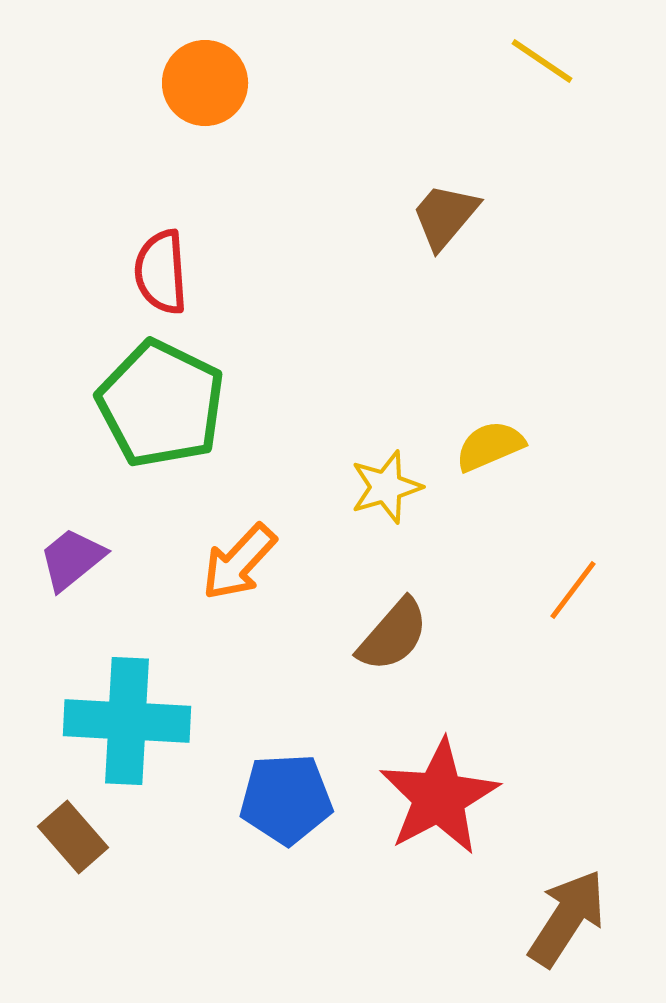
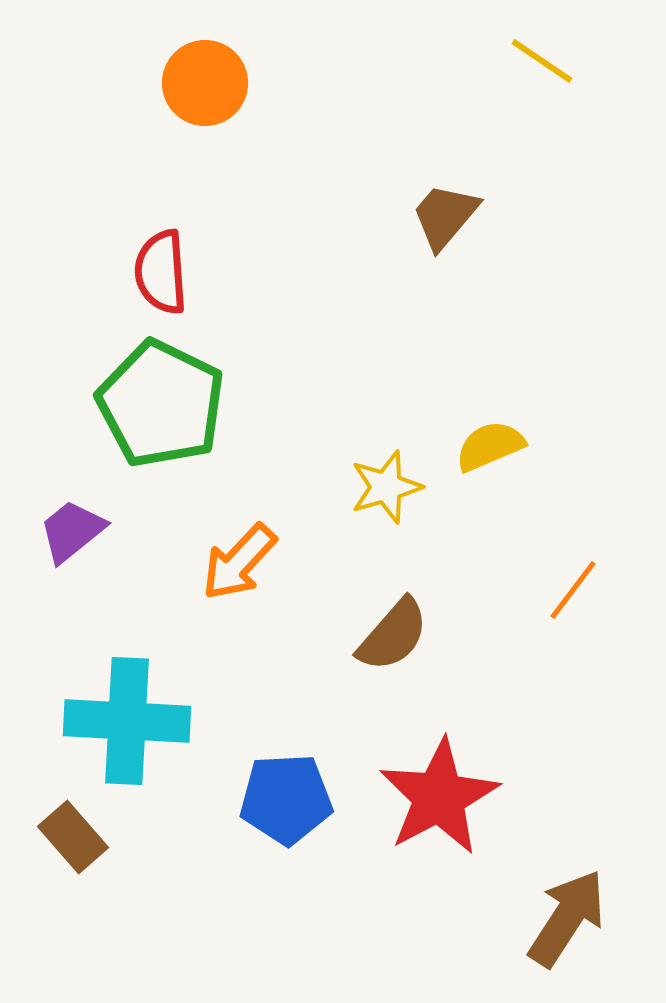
purple trapezoid: moved 28 px up
